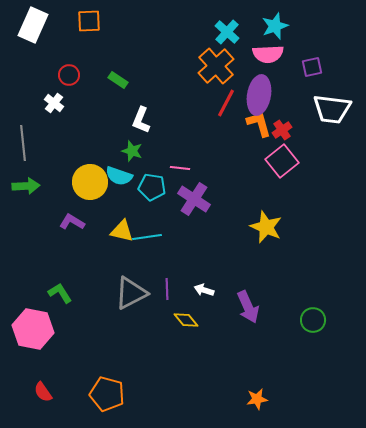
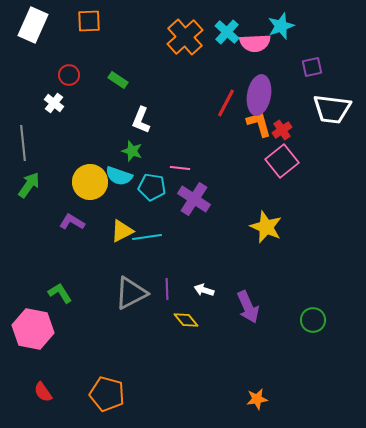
cyan star: moved 6 px right
pink semicircle: moved 13 px left, 11 px up
orange cross: moved 31 px left, 29 px up
green arrow: moved 3 px right, 1 px up; rotated 52 degrees counterclockwise
yellow triangle: rotated 40 degrees counterclockwise
